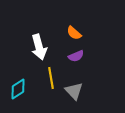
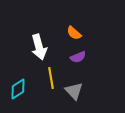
purple semicircle: moved 2 px right, 1 px down
